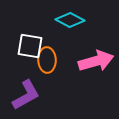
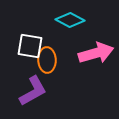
pink arrow: moved 8 px up
purple L-shape: moved 7 px right, 4 px up
